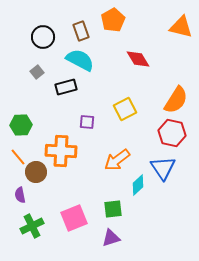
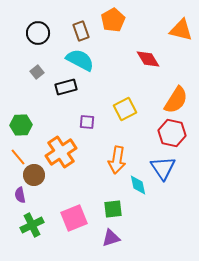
orange triangle: moved 3 px down
black circle: moved 5 px left, 4 px up
red diamond: moved 10 px right
orange cross: moved 1 px down; rotated 36 degrees counterclockwise
orange arrow: rotated 44 degrees counterclockwise
brown circle: moved 2 px left, 3 px down
cyan diamond: rotated 60 degrees counterclockwise
green cross: moved 1 px up
